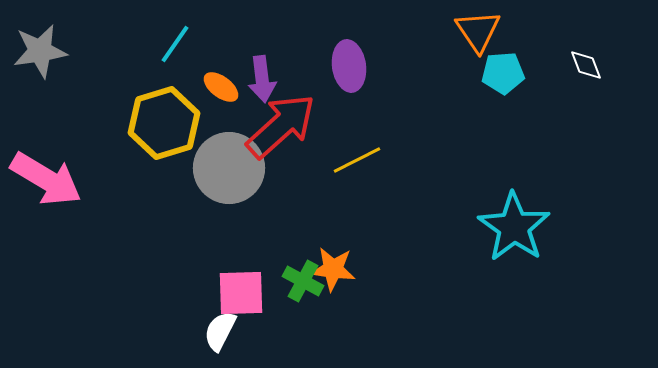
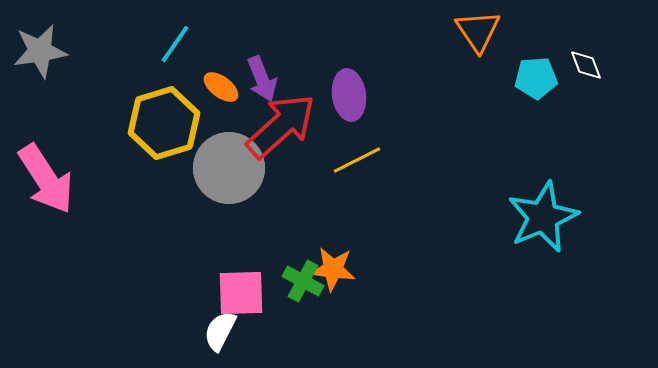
purple ellipse: moved 29 px down
cyan pentagon: moved 33 px right, 5 px down
purple arrow: rotated 15 degrees counterclockwise
pink arrow: rotated 26 degrees clockwise
cyan star: moved 29 px right, 10 px up; rotated 14 degrees clockwise
